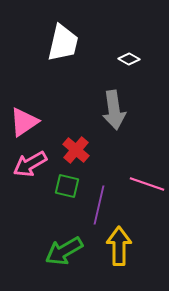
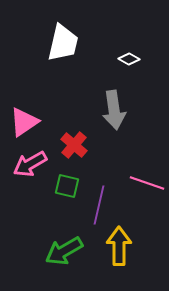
red cross: moved 2 px left, 5 px up
pink line: moved 1 px up
